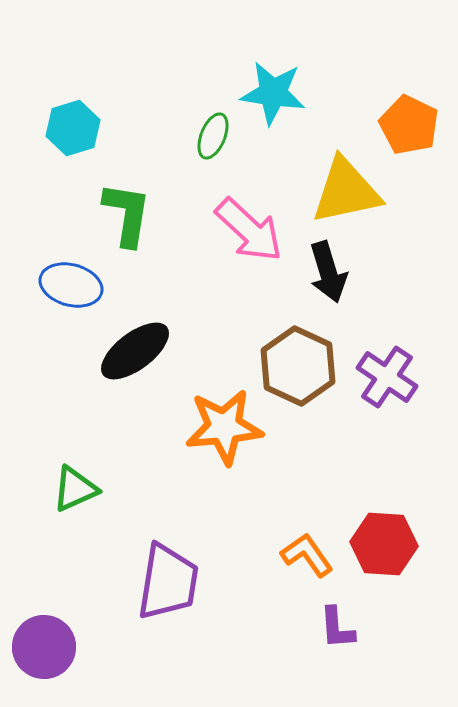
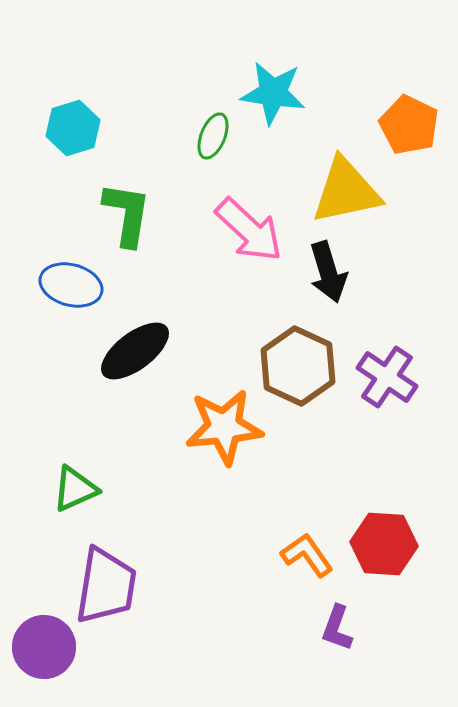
purple trapezoid: moved 62 px left, 4 px down
purple L-shape: rotated 24 degrees clockwise
